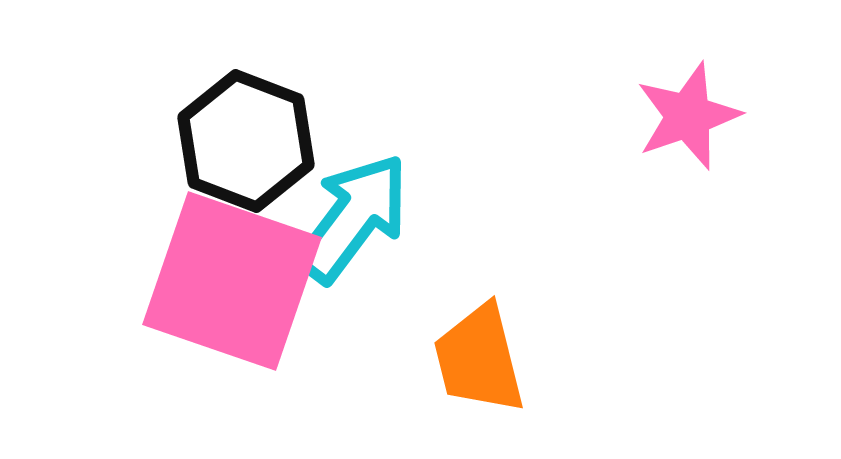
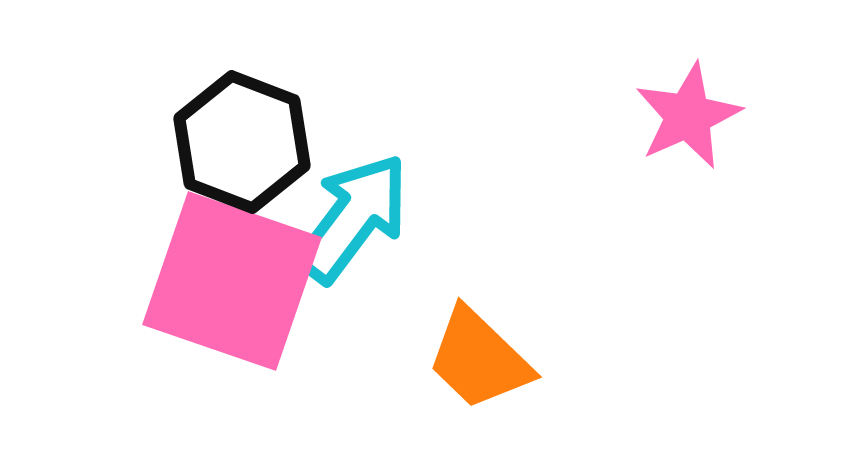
pink star: rotated 5 degrees counterclockwise
black hexagon: moved 4 px left, 1 px down
orange trapezoid: rotated 32 degrees counterclockwise
